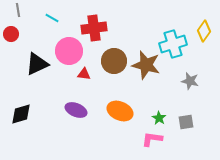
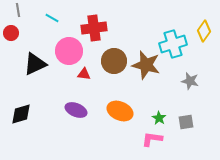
red circle: moved 1 px up
black triangle: moved 2 px left
